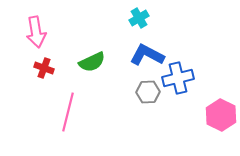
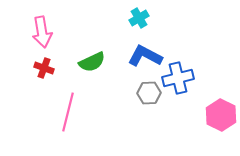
pink arrow: moved 6 px right
blue L-shape: moved 2 px left, 1 px down
gray hexagon: moved 1 px right, 1 px down
